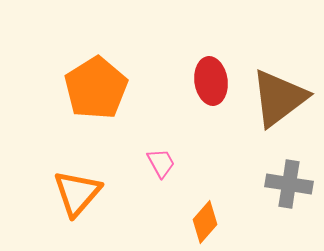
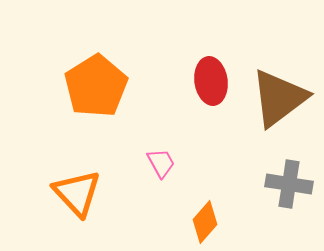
orange pentagon: moved 2 px up
orange triangle: rotated 24 degrees counterclockwise
